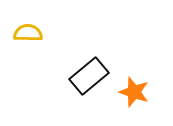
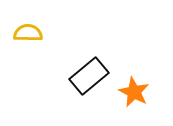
orange star: rotated 8 degrees clockwise
